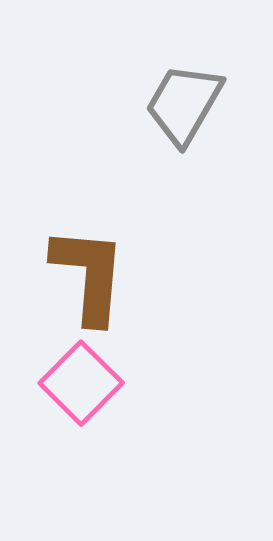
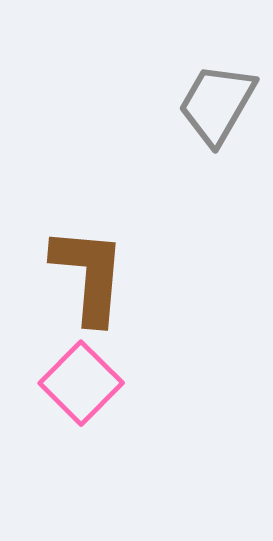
gray trapezoid: moved 33 px right
